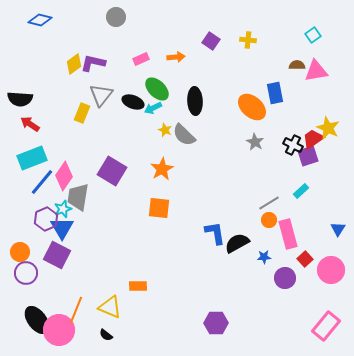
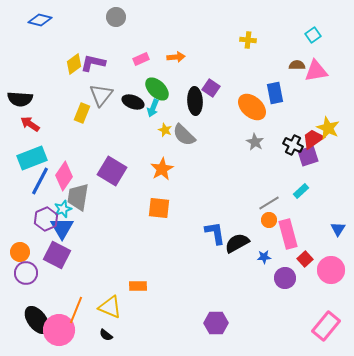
purple square at (211, 41): moved 47 px down
cyan arrow at (153, 108): rotated 42 degrees counterclockwise
blue line at (42, 182): moved 2 px left, 1 px up; rotated 12 degrees counterclockwise
